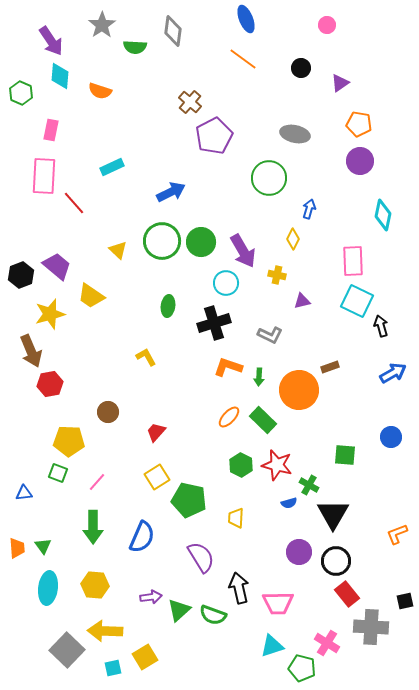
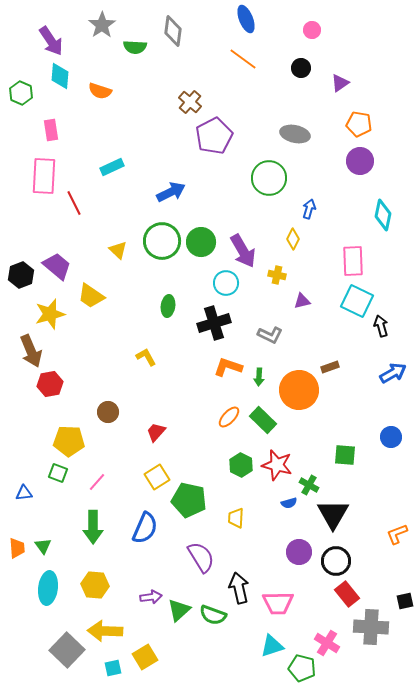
pink circle at (327, 25): moved 15 px left, 5 px down
pink rectangle at (51, 130): rotated 20 degrees counterclockwise
red line at (74, 203): rotated 15 degrees clockwise
blue semicircle at (142, 537): moved 3 px right, 9 px up
